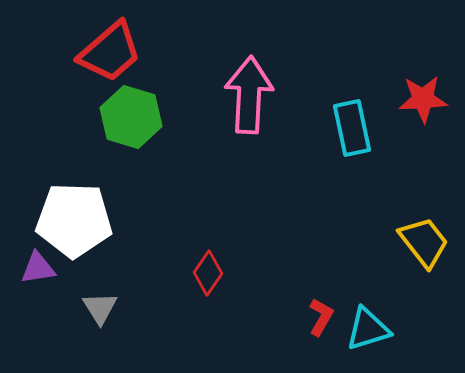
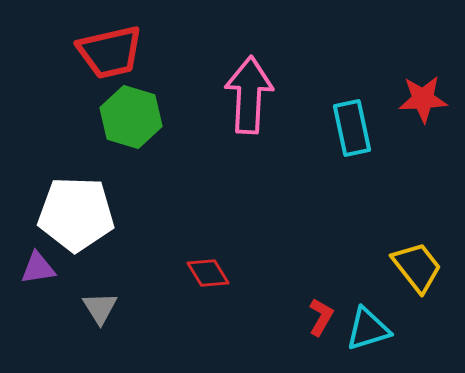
red trapezoid: rotated 28 degrees clockwise
white pentagon: moved 2 px right, 6 px up
yellow trapezoid: moved 7 px left, 25 px down
red diamond: rotated 66 degrees counterclockwise
